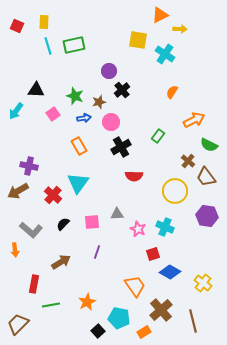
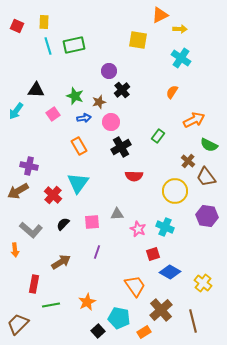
cyan cross at (165, 54): moved 16 px right, 4 px down
